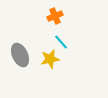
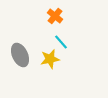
orange cross: rotated 28 degrees counterclockwise
